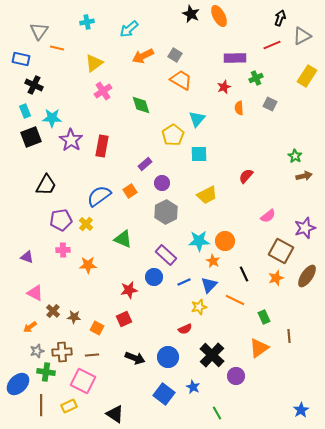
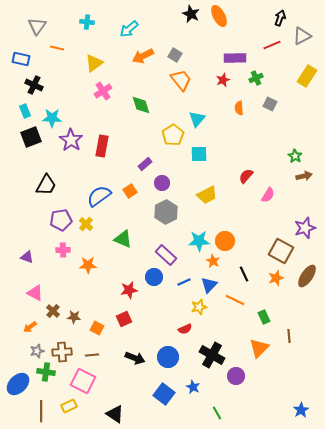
cyan cross at (87, 22): rotated 16 degrees clockwise
gray triangle at (39, 31): moved 2 px left, 5 px up
orange trapezoid at (181, 80): rotated 20 degrees clockwise
red star at (224, 87): moved 1 px left, 7 px up
pink semicircle at (268, 216): moved 21 px up; rotated 21 degrees counterclockwise
orange triangle at (259, 348): rotated 10 degrees counterclockwise
black cross at (212, 355): rotated 15 degrees counterclockwise
brown line at (41, 405): moved 6 px down
